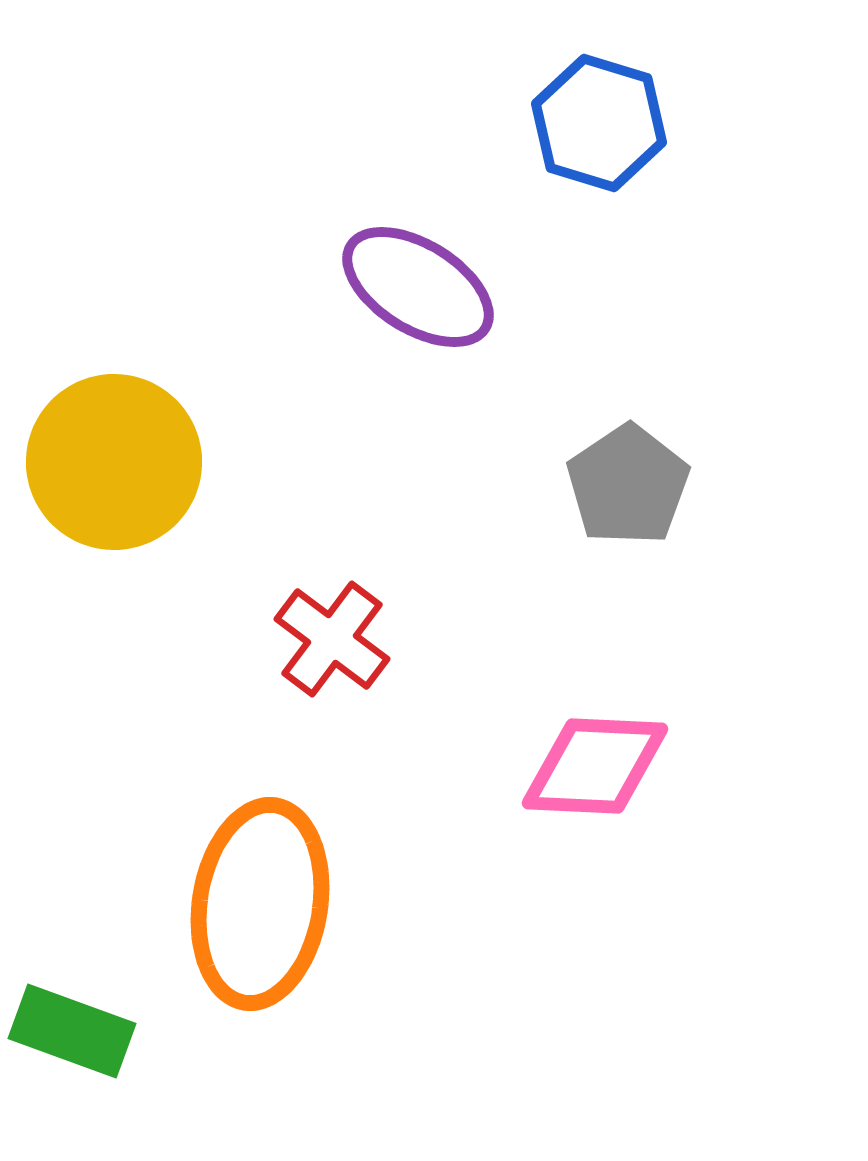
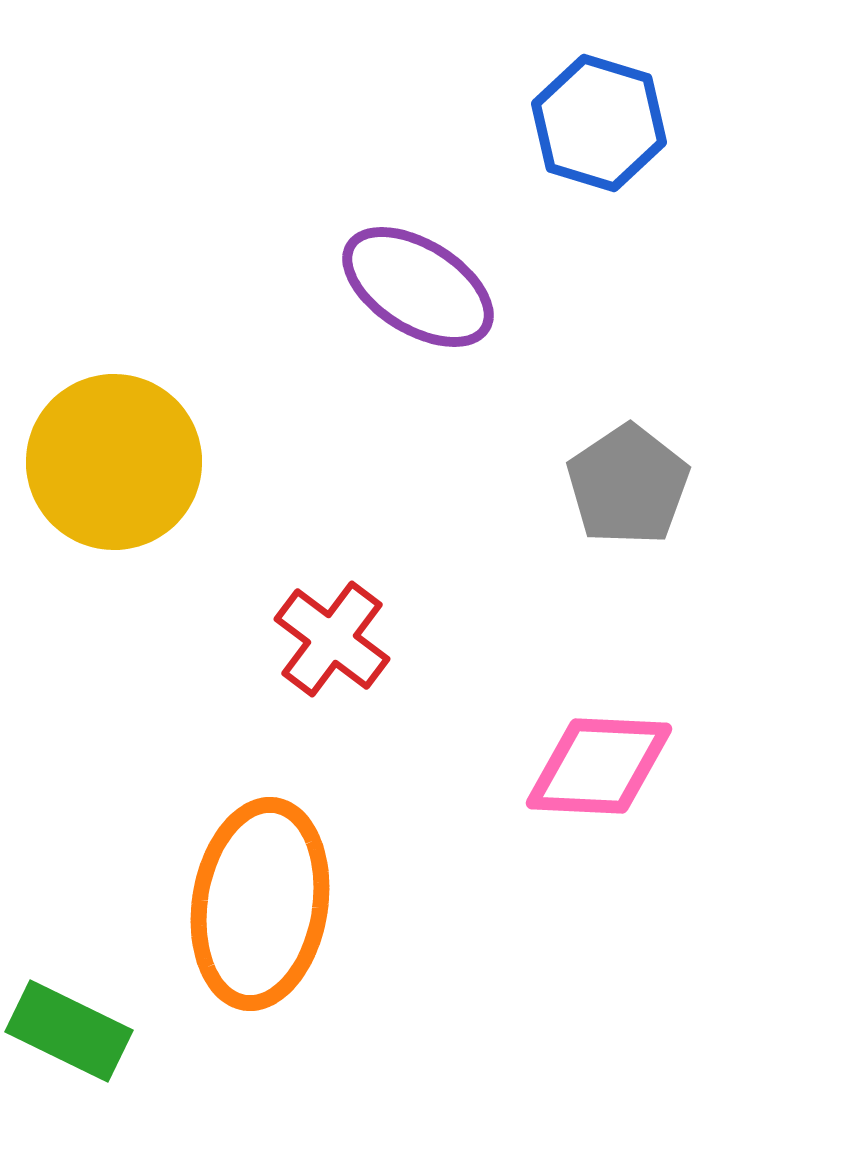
pink diamond: moved 4 px right
green rectangle: moved 3 px left; rotated 6 degrees clockwise
